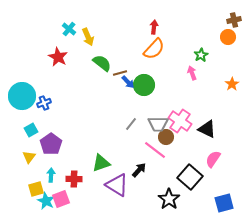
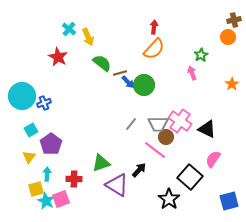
cyan arrow: moved 4 px left, 1 px up
blue square: moved 5 px right, 2 px up
